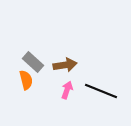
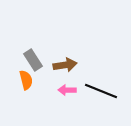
gray rectangle: moved 2 px up; rotated 15 degrees clockwise
pink arrow: rotated 108 degrees counterclockwise
